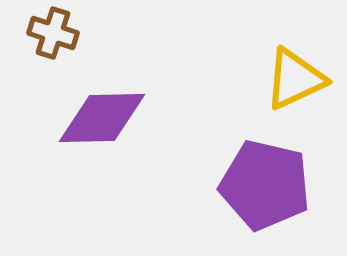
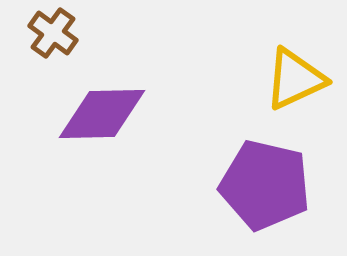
brown cross: rotated 18 degrees clockwise
purple diamond: moved 4 px up
